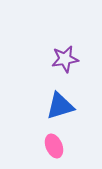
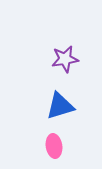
pink ellipse: rotated 15 degrees clockwise
